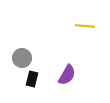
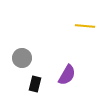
black rectangle: moved 3 px right, 5 px down
